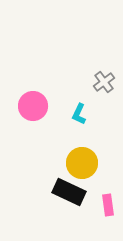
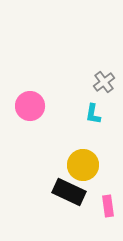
pink circle: moved 3 px left
cyan L-shape: moved 14 px right; rotated 15 degrees counterclockwise
yellow circle: moved 1 px right, 2 px down
pink rectangle: moved 1 px down
